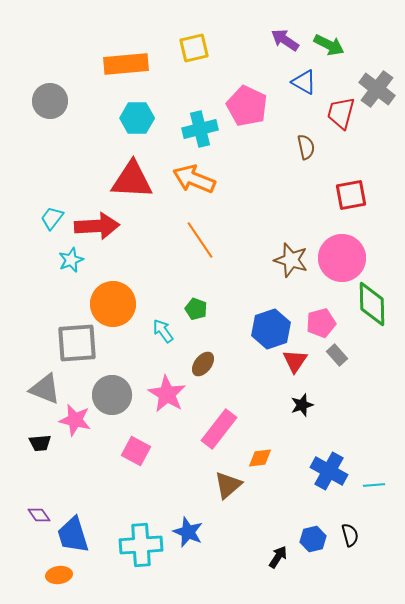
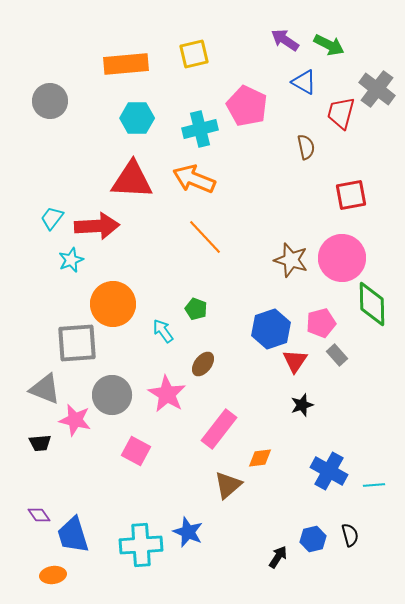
yellow square at (194, 48): moved 6 px down
orange line at (200, 240): moved 5 px right, 3 px up; rotated 9 degrees counterclockwise
orange ellipse at (59, 575): moved 6 px left
